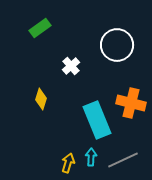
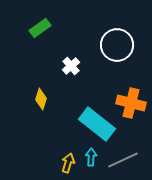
cyan rectangle: moved 4 px down; rotated 30 degrees counterclockwise
